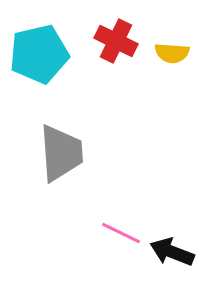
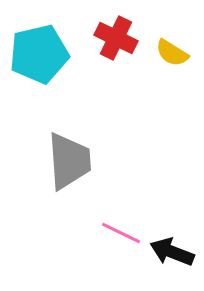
red cross: moved 3 px up
yellow semicircle: rotated 28 degrees clockwise
gray trapezoid: moved 8 px right, 8 px down
